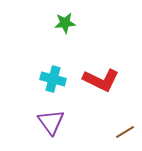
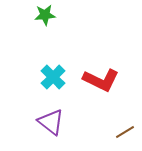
green star: moved 20 px left, 8 px up
cyan cross: moved 2 px up; rotated 30 degrees clockwise
purple triangle: rotated 16 degrees counterclockwise
